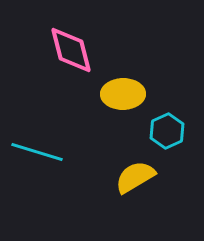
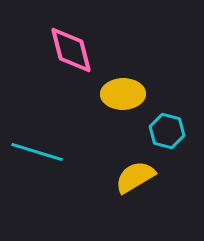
cyan hexagon: rotated 20 degrees counterclockwise
